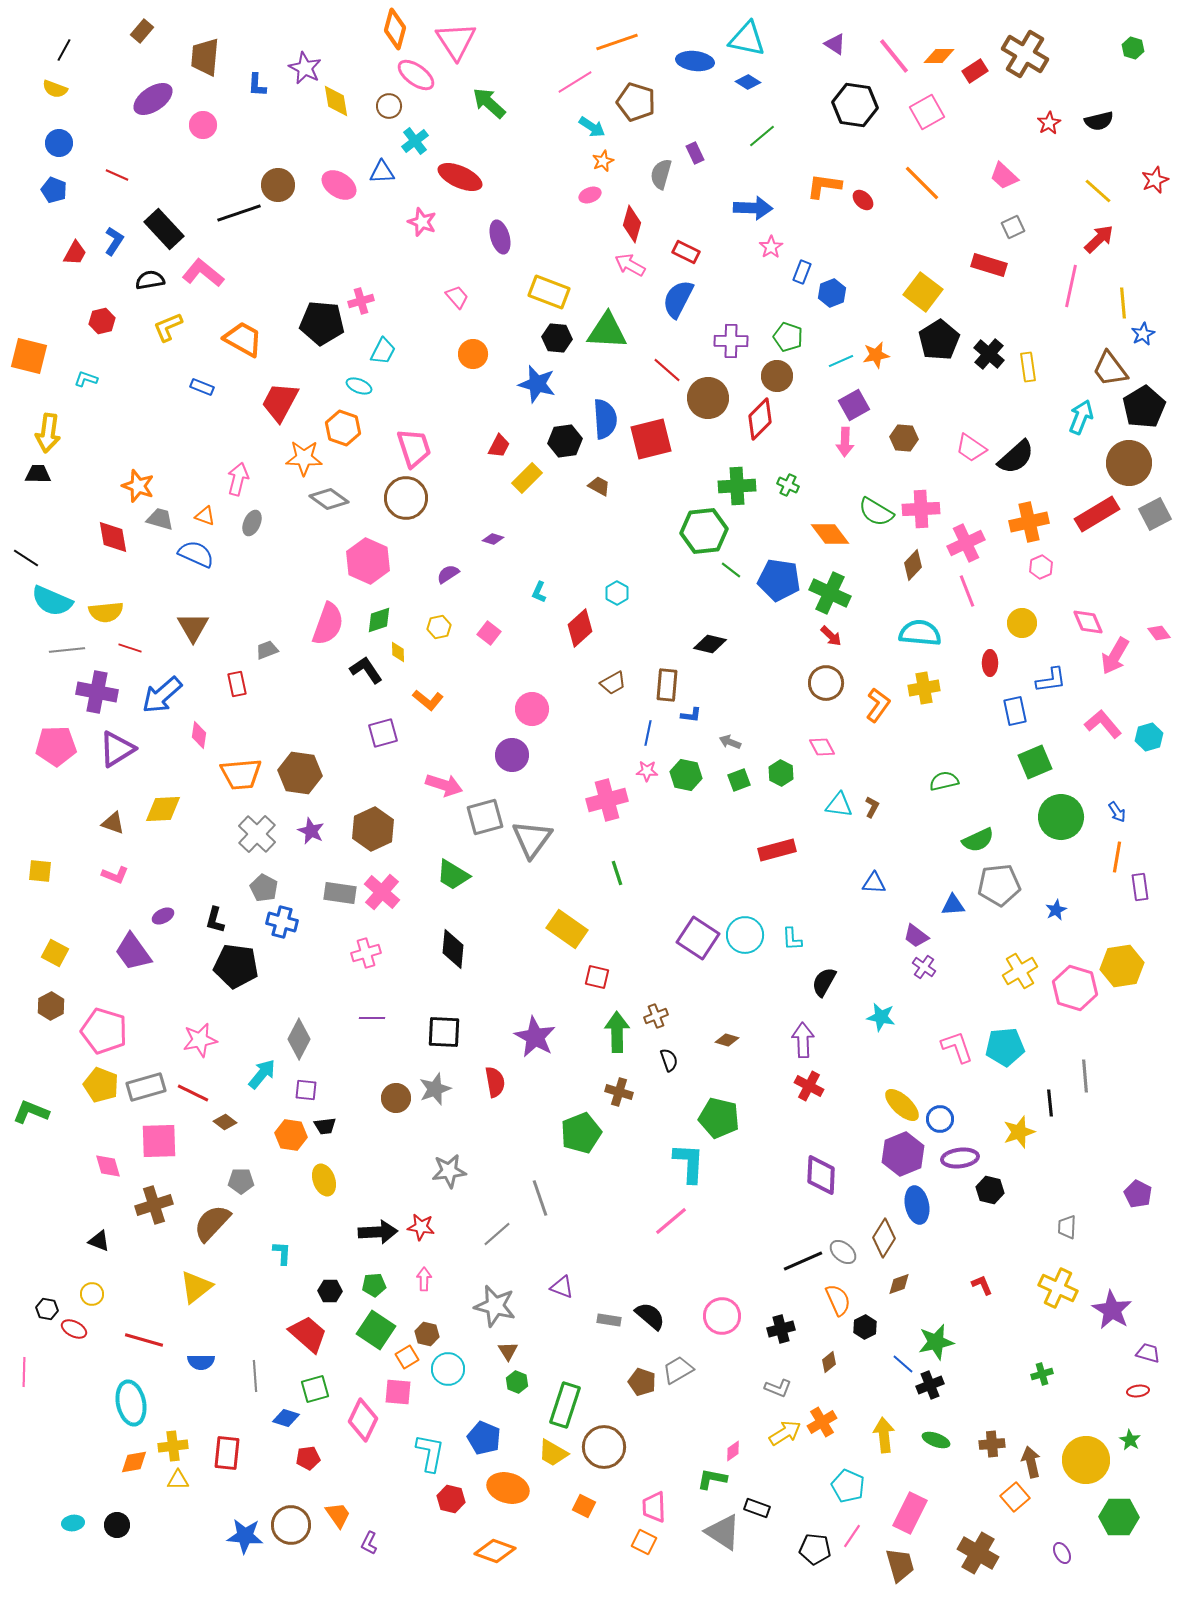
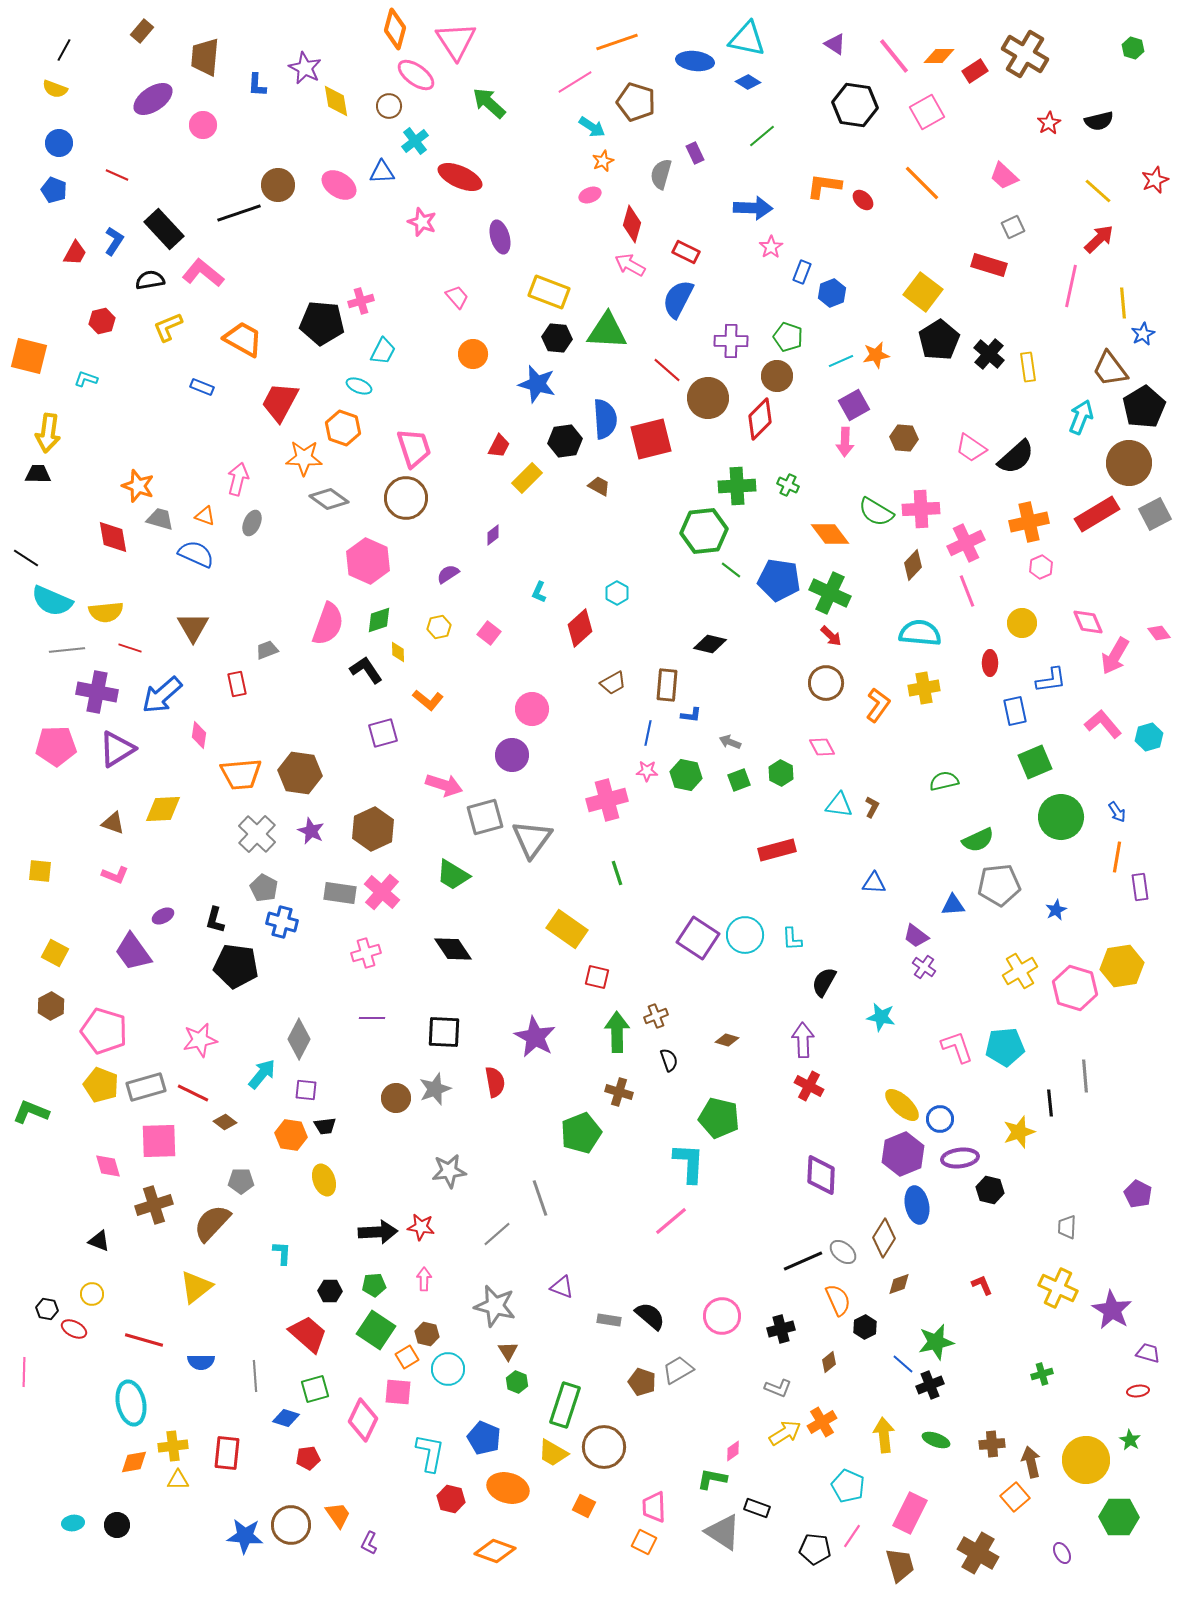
purple diamond at (493, 539): moved 4 px up; rotated 55 degrees counterclockwise
black diamond at (453, 949): rotated 39 degrees counterclockwise
